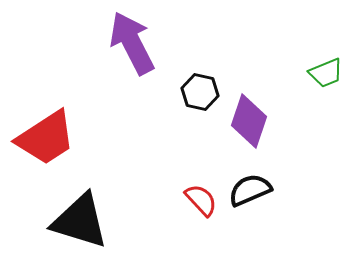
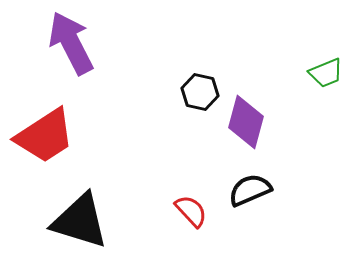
purple arrow: moved 61 px left
purple diamond: moved 3 px left, 1 px down; rotated 4 degrees counterclockwise
red trapezoid: moved 1 px left, 2 px up
red semicircle: moved 10 px left, 11 px down
